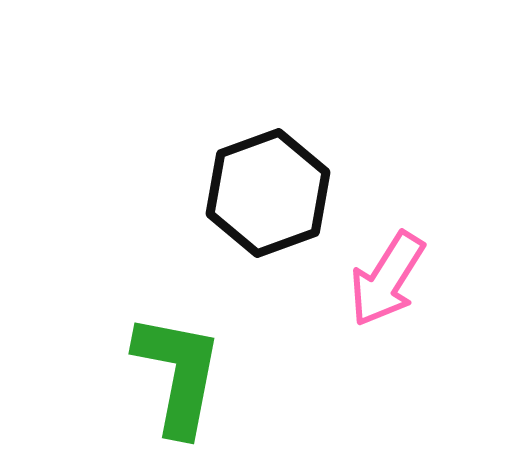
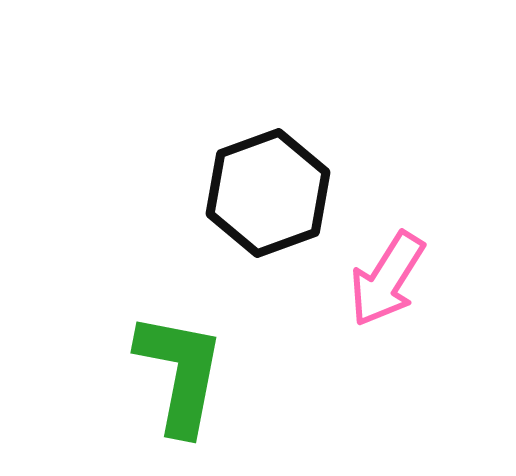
green L-shape: moved 2 px right, 1 px up
